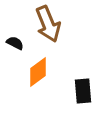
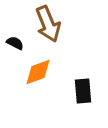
orange diamond: rotated 16 degrees clockwise
